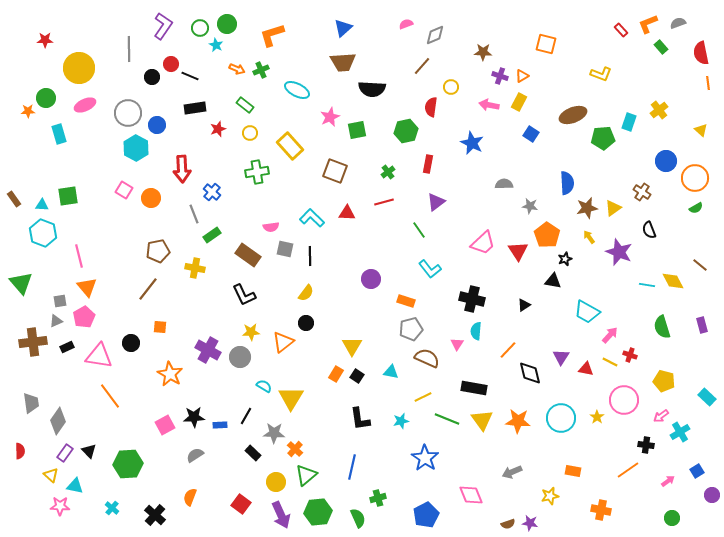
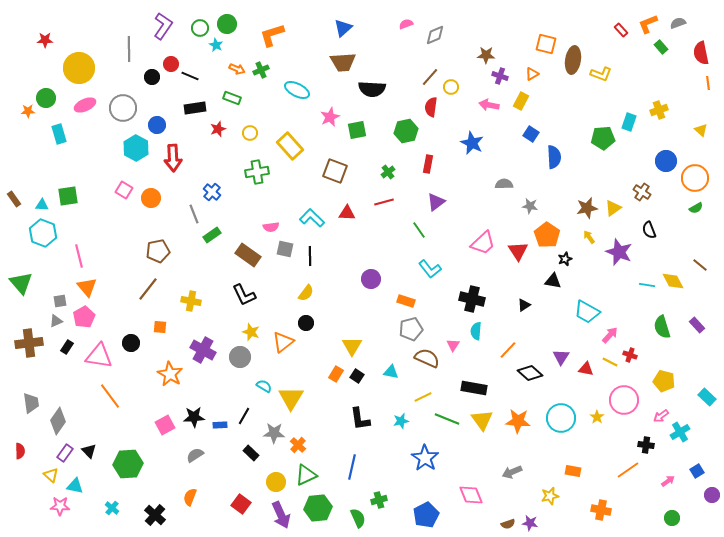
brown star at (483, 52): moved 3 px right, 3 px down
brown line at (422, 66): moved 8 px right, 11 px down
orange triangle at (522, 76): moved 10 px right, 2 px up
yellow rectangle at (519, 102): moved 2 px right, 1 px up
green rectangle at (245, 105): moved 13 px left, 7 px up; rotated 18 degrees counterclockwise
yellow cross at (659, 110): rotated 18 degrees clockwise
gray circle at (128, 113): moved 5 px left, 5 px up
brown ellipse at (573, 115): moved 55 px up; rotated 60 degrees counterclockwise
red arrow at (182, 169): moved 9 px left, 11 px up
blue semicircle at (567, 183): moved 13 px left, 26 px up
yellow cross at (195, 268): moved 4 px left, 33 px down
purple rectangle at (702, 325): moved 5 px left; rotated 28 degrees counterclockwise
yellow star at (251, 332): rotated 24 degrees clockwise
brown cross at (33, 342): moved 4 px left, 1 px down
pink triangle at (457, 344): moved 4 px left, 1 px down
black rectangle at (67, 347): rotated 32 degrees counterclockwise
purple cross at (208, 350): moved 5 px left
black diamond at (530, 373): rotated 35 degrees counterclockwise
black line at (246, 416): moved 2 px left
orange cross at (295, 449): moved 3 px right, 4 px up
black rectangle at (253, 453): moved 2 px left
green triangle at (306, 475): rotated 15 degrees clockwise
green cross at (378, 498): moved 1 px right, 2 px down
green hexagon at (318, 512): moved 4 px up
